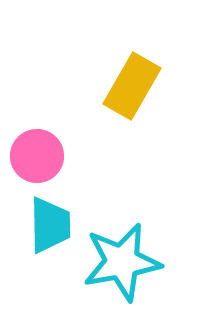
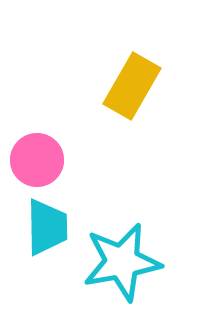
pink circle: moved 4 px down
cyan trapezoid: moved 3 px left, 2 px down
